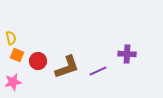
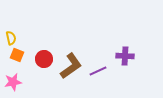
purple cross: moved 2 px left, 2 px down
red circle: moved 6 px right, 2 px up
brown L-shape: moved 4 px right, 1 px up; rotated 16 degrees counterclockwise
